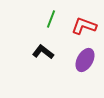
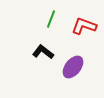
purple ellipse: moved 12 px left, 7 px down; rotated 10 degrees clockwise
